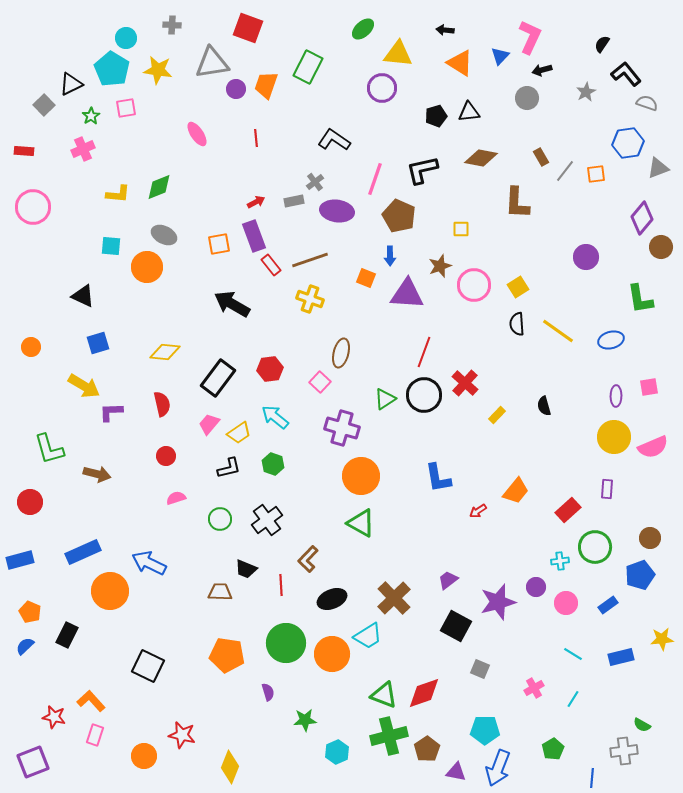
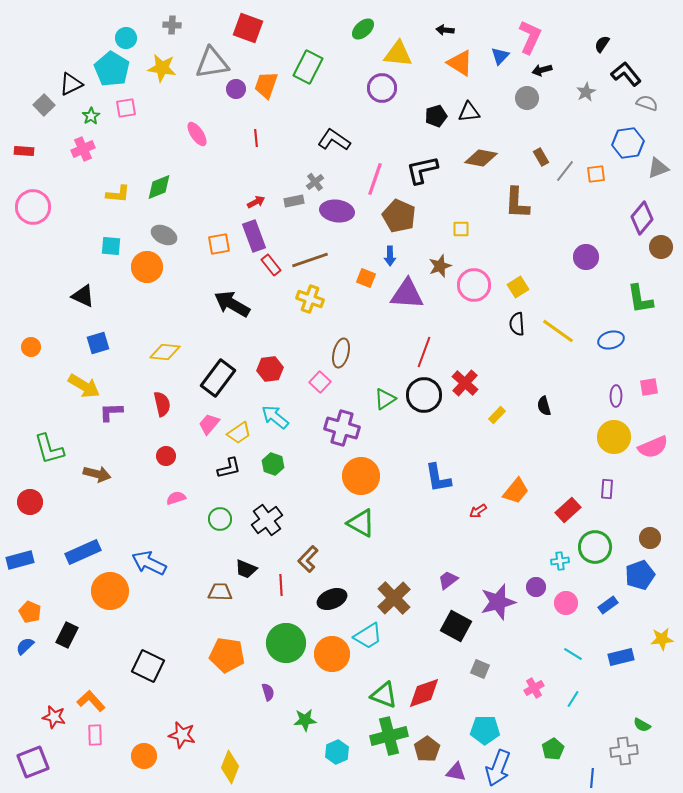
yellow star at (158, 70): moved 4 px right, 2 px up
pink rectangle at (95, 735): rotated 20 degrees counterclockwise
